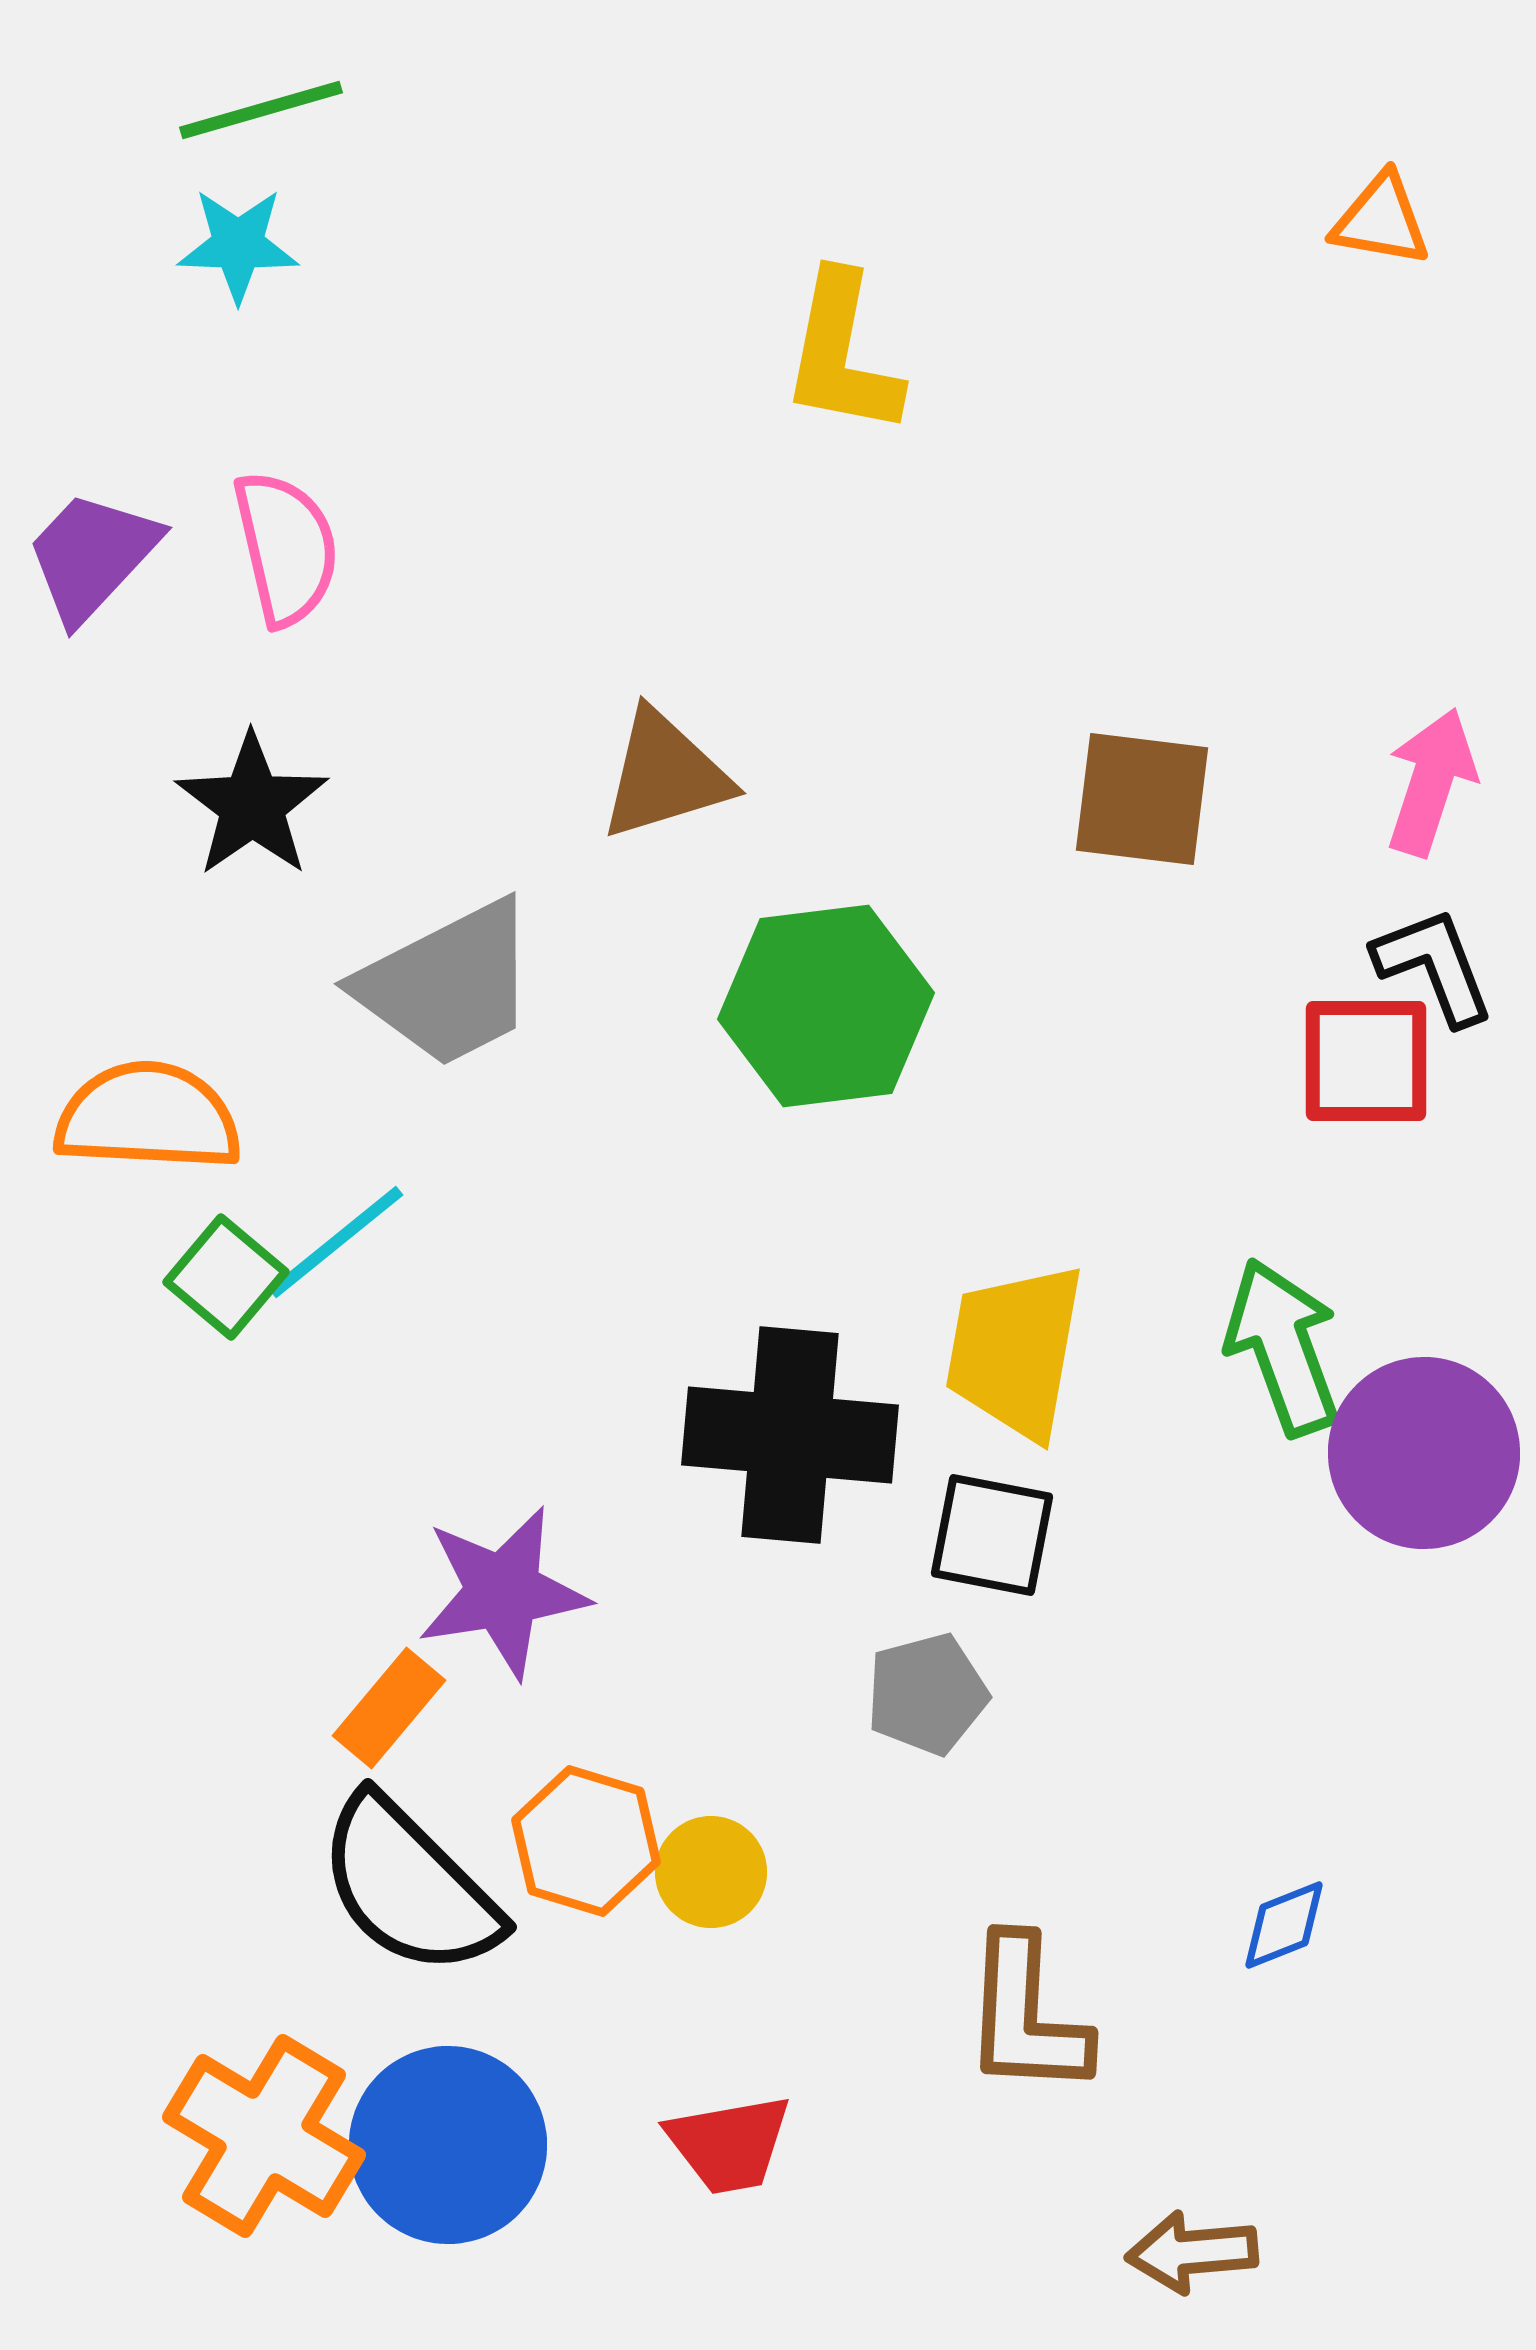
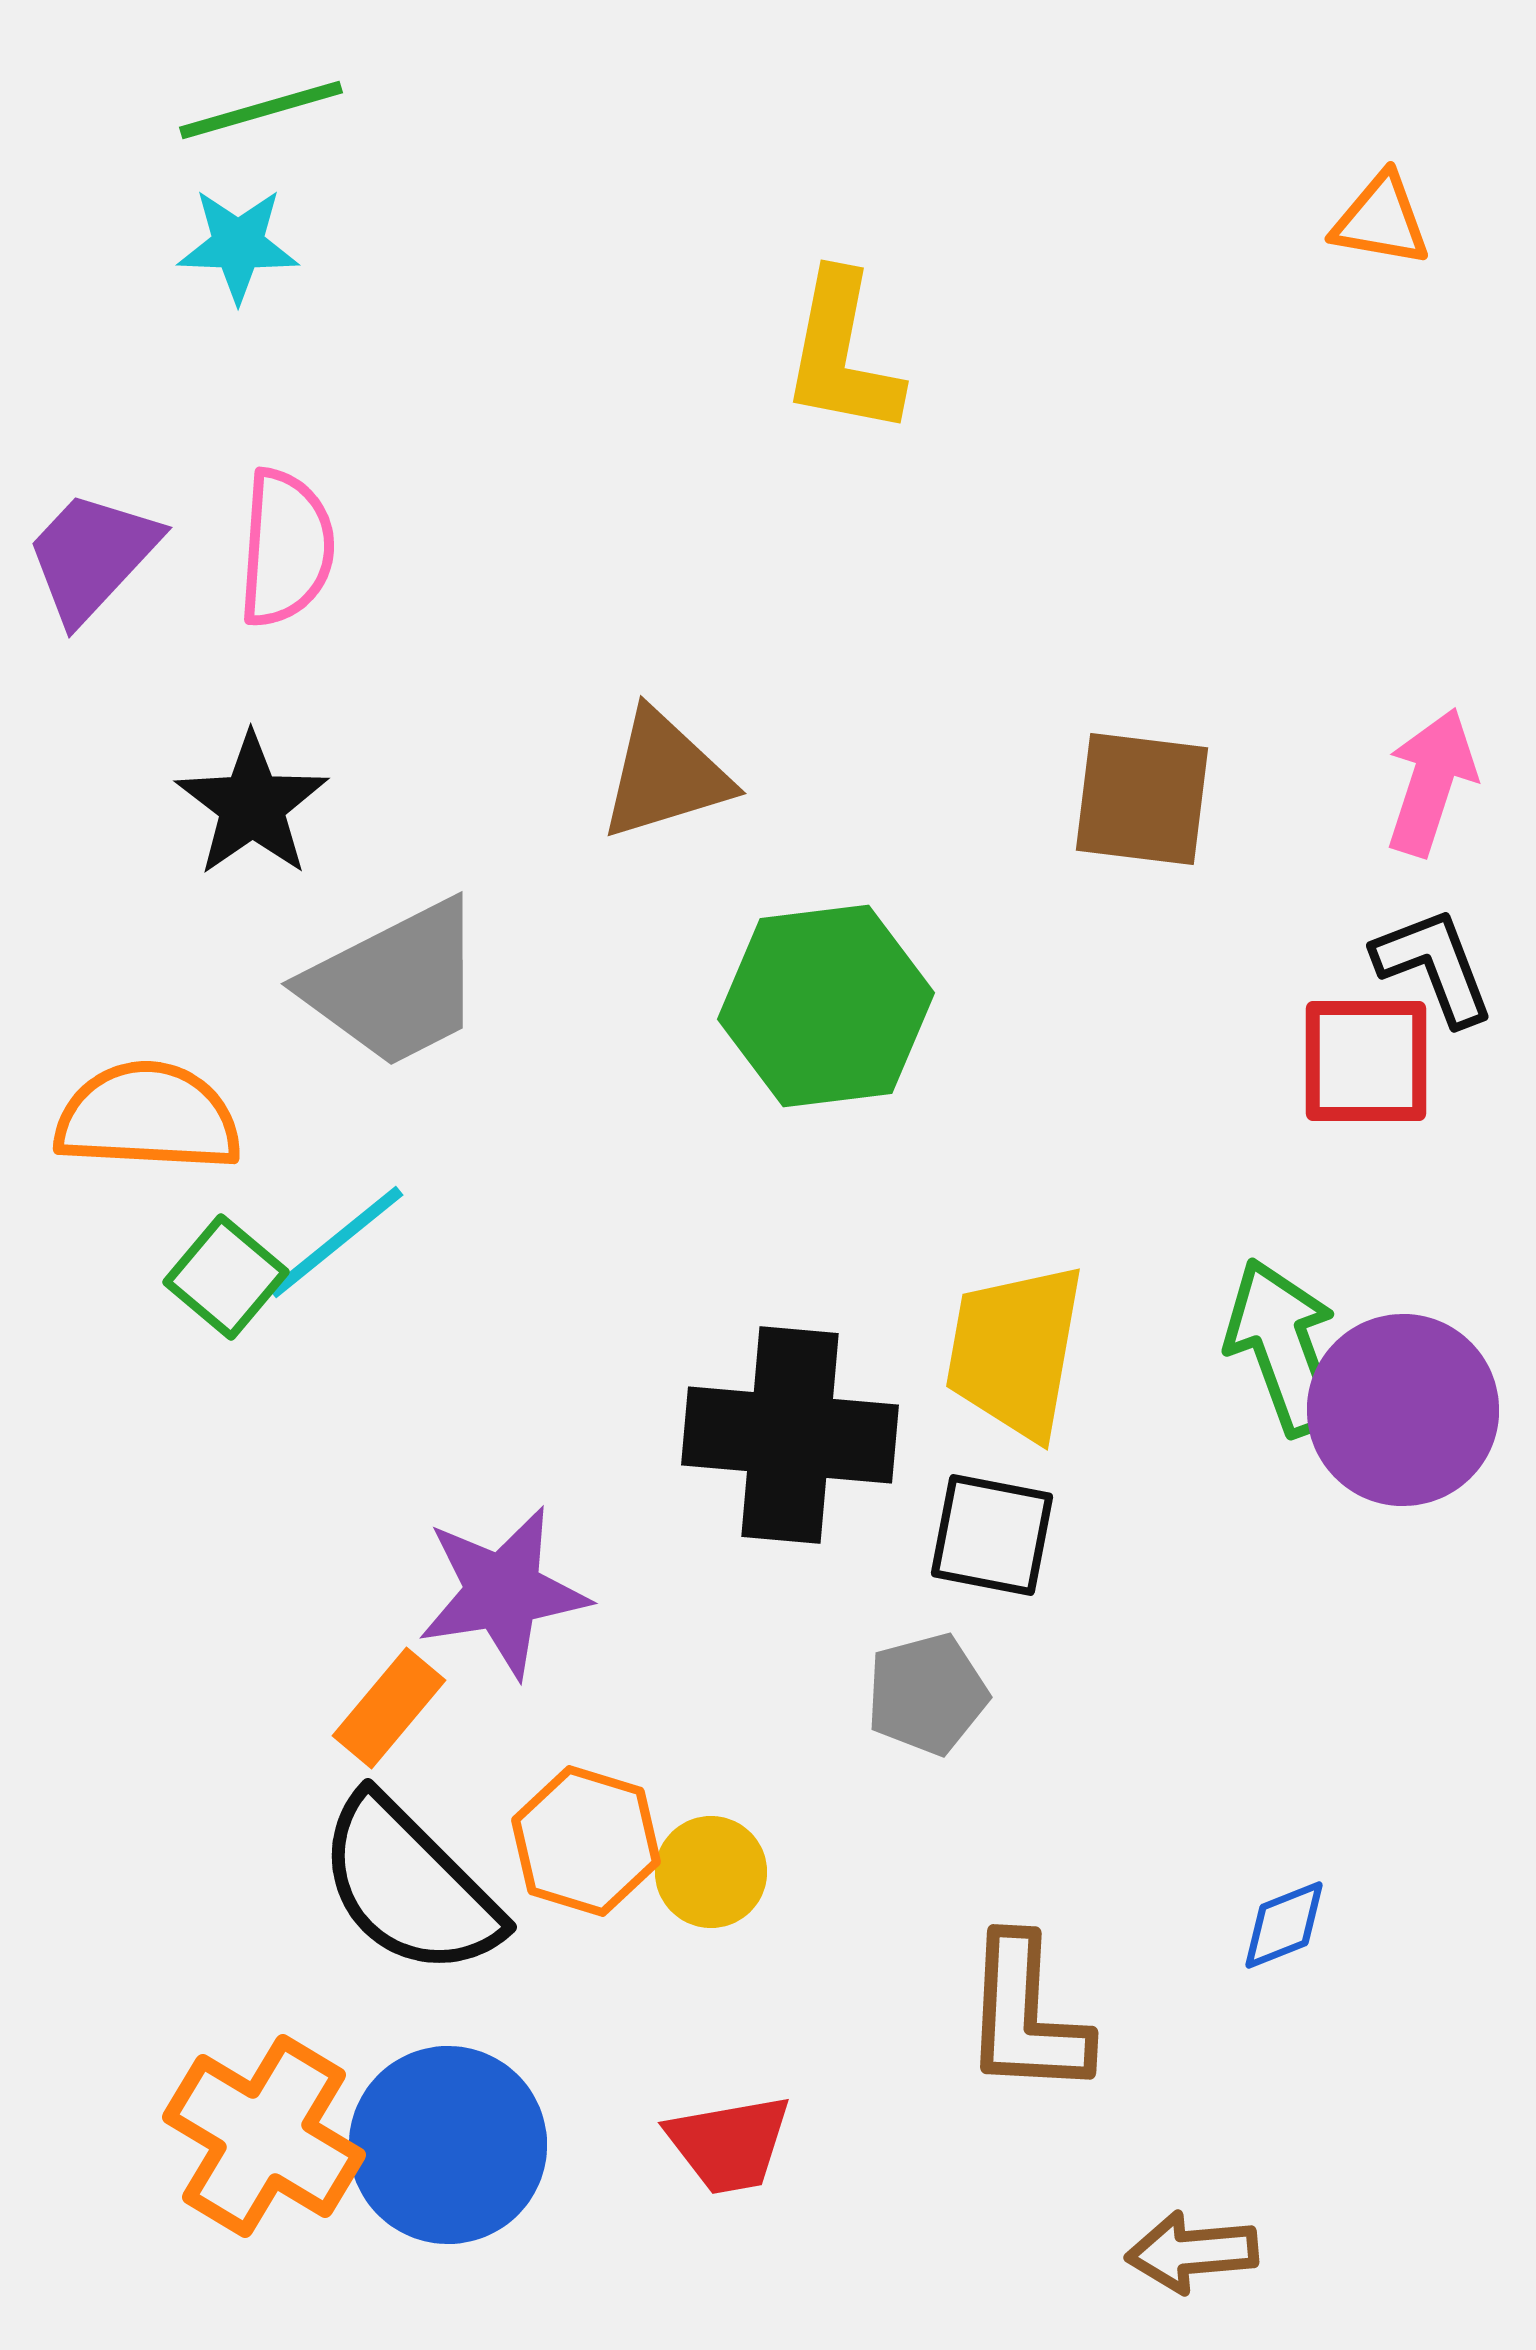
pink semicircle: rotated 17 degrees clockwise
gray trapezoid: moved 53 px left
purple circle: moved 21 px left, 43 px up
